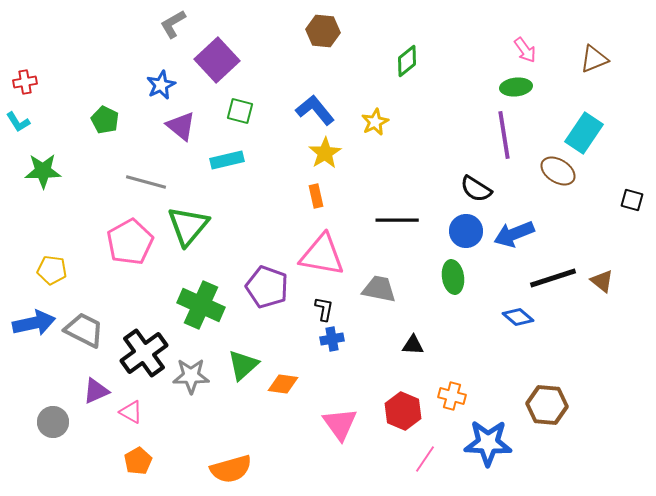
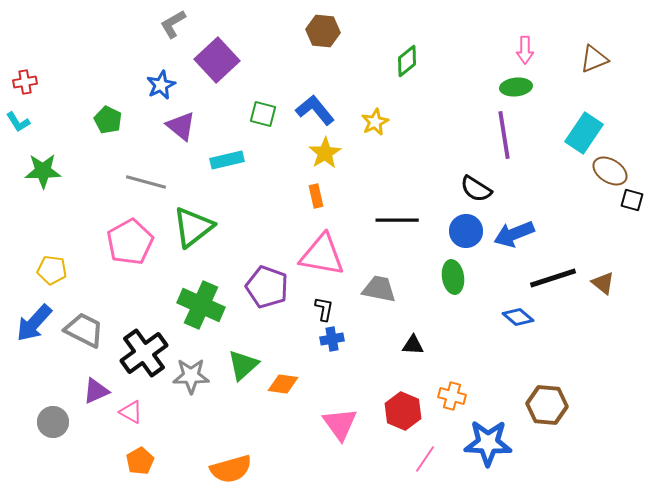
pink arrow at (525, 50): rotated 36 degrees clockwise
green square at (240, 111): moved 23 px right, 3 px down
green pentagon at (105, 120): moved 3 px right
brown ellipse at (558, 171): moved 52 px right
green triangle at (188, 226): moved 5 px right, 1 px down; rotated 12 degrees clockwise
brown triangle at (602, 281): moved 1 px right, 2 px down
blue arrow at (34, 323): rotated 144 degrees clockwise
orange pentagon at (138, 461): moved 2 px right
